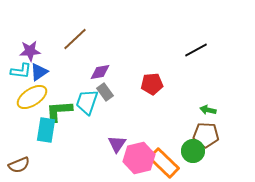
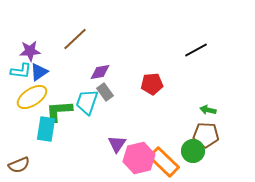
cyan rectangle: moved 1 px up
orange rectangle: moved 1 px up
